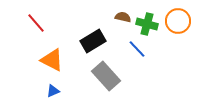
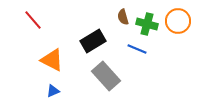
brown semicircle: rotated 119 degrees counterclockwise
red line: moved 3 px left, 3 px up
blue line: rotated 24 degrees counterclockwise
